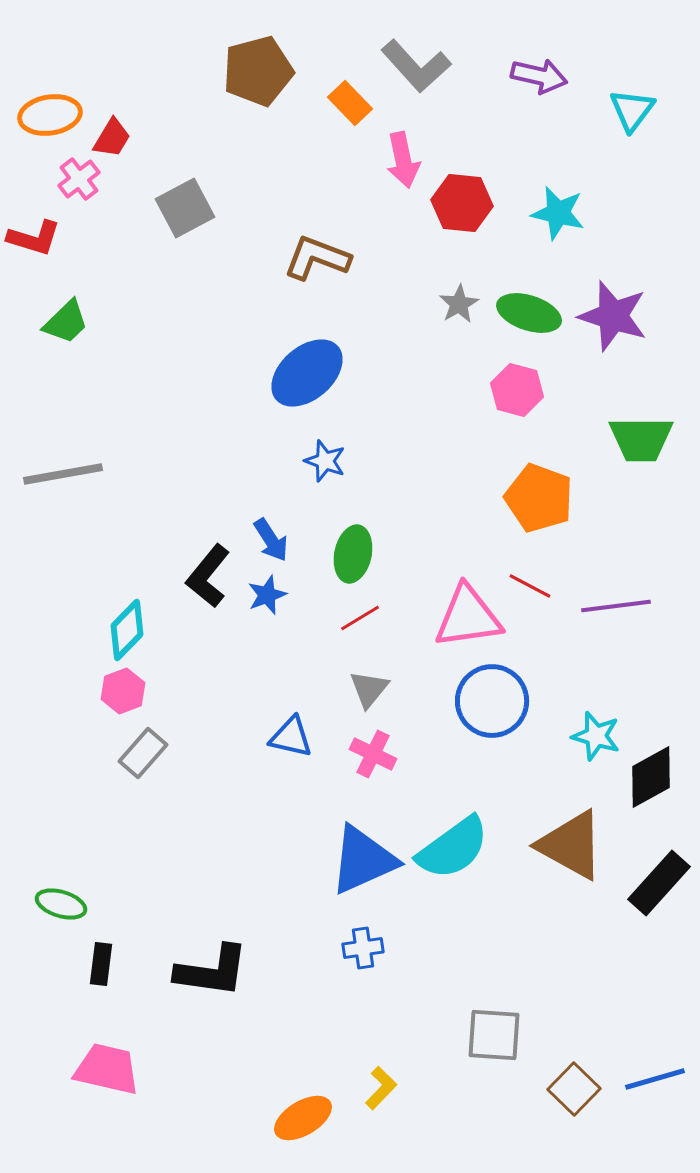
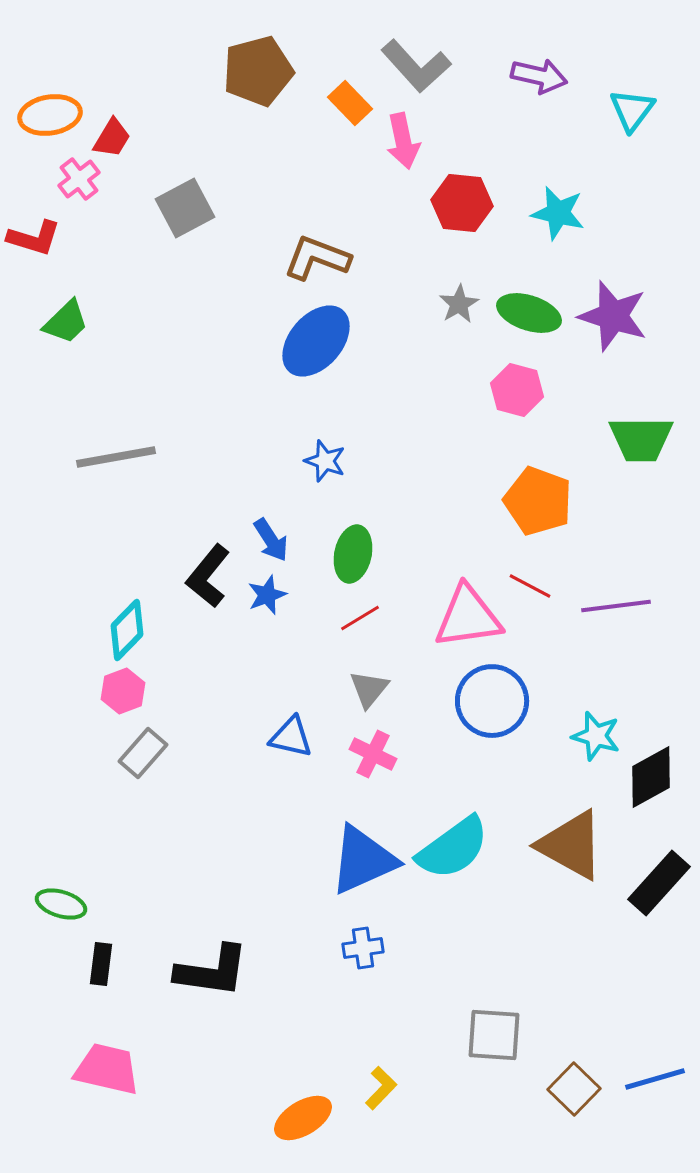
pink arrow at (403, 160): moved 19 px up
blue ellipse at (307, 373): moved 9 px right, 32 px up; rotated 8 degrees counterclockwise
gray line at (63, 474): moved 53 px right, 17 px up
orange pentagon at (539, 498): moved 1 px left, 3 px down
